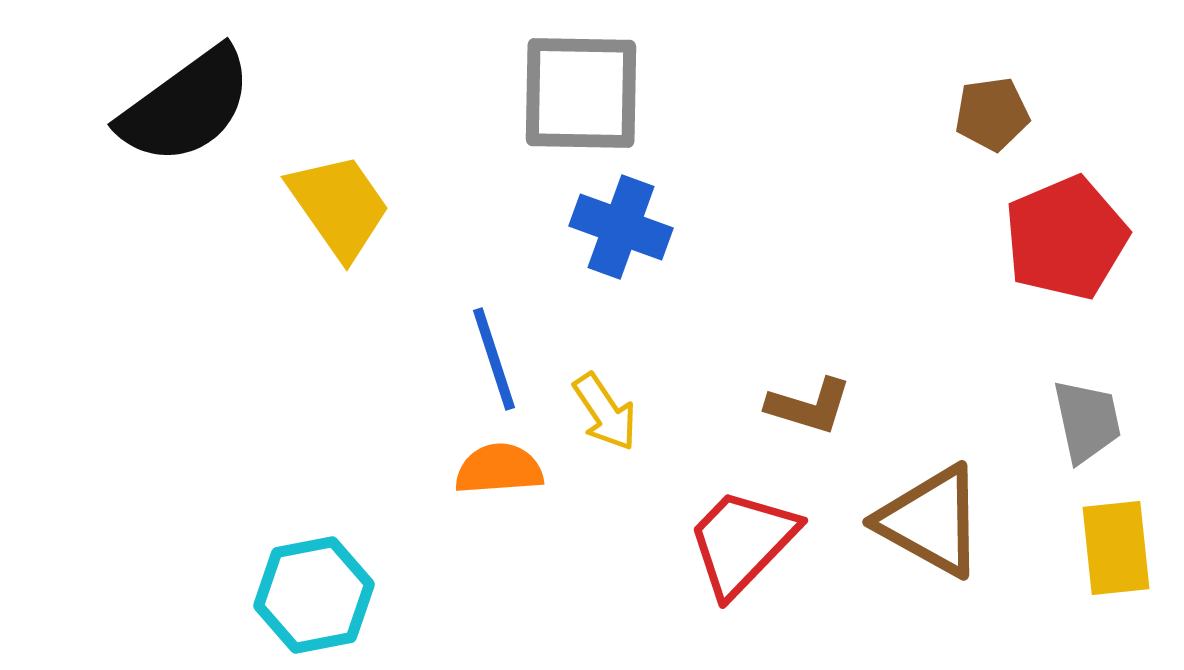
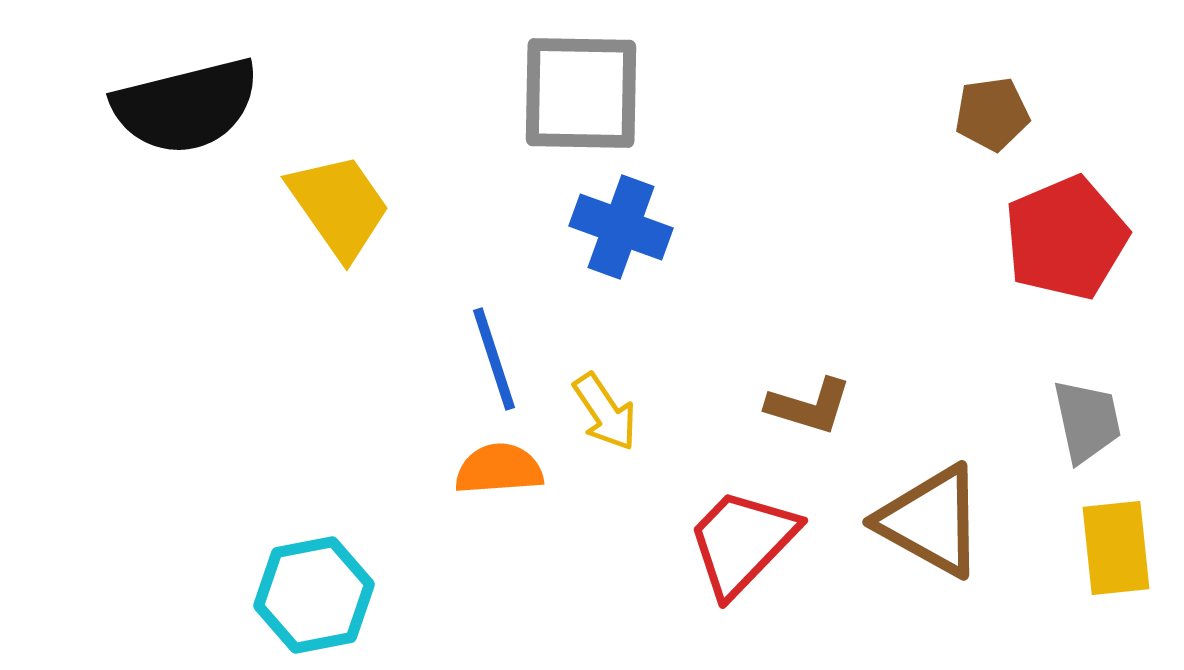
black semicircle: rotated 22 degrees clockwise
